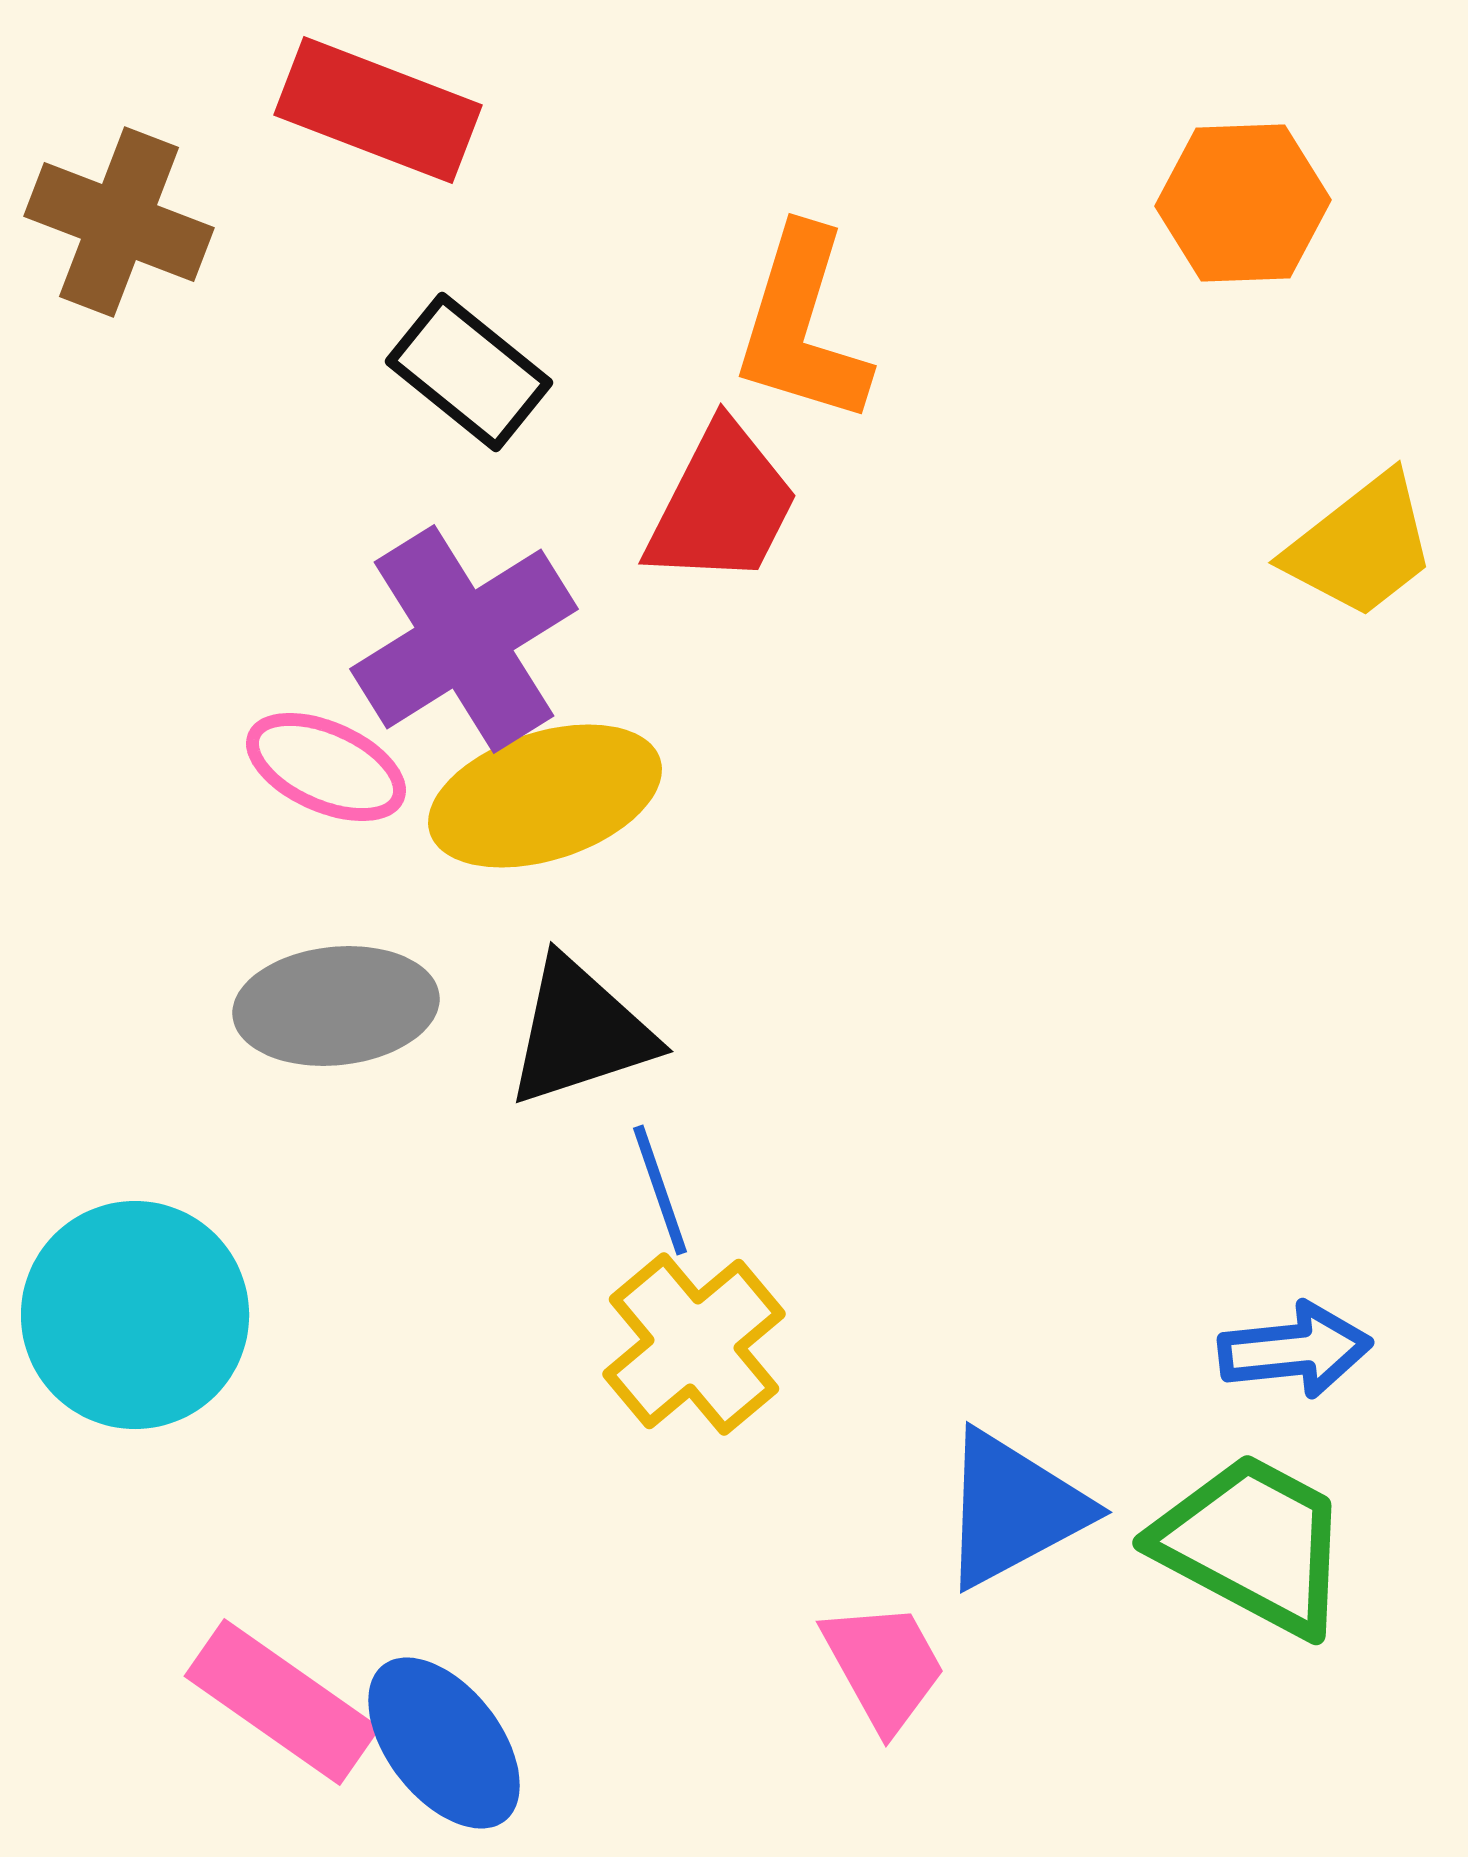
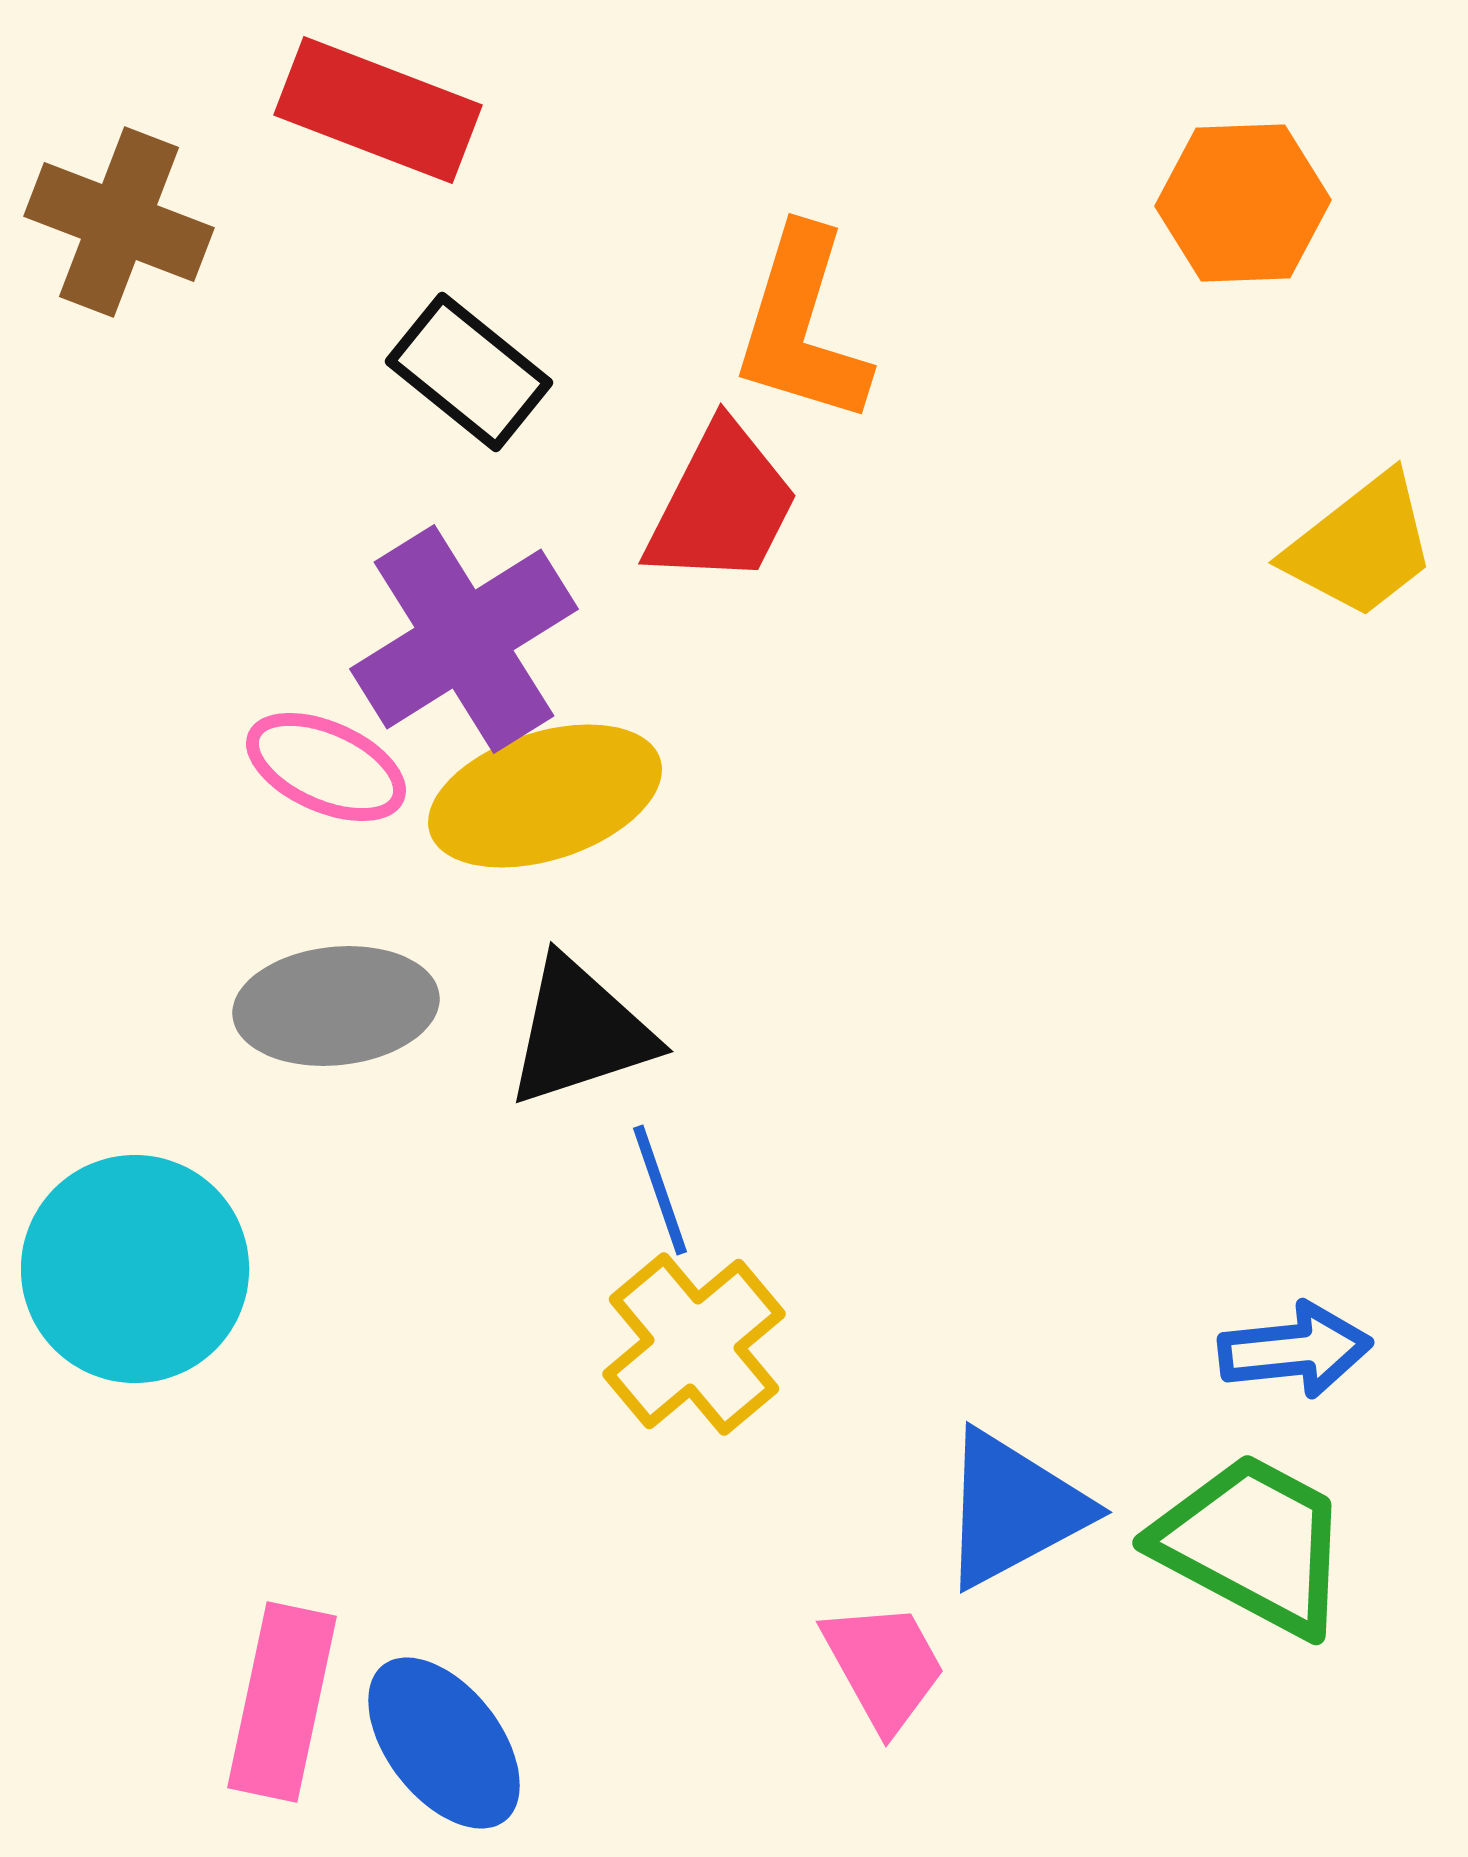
cyan circle: moved 46 px up
pink rectangle: rotated 67 degrees clockwise
